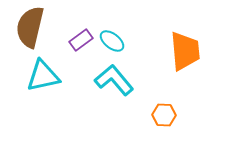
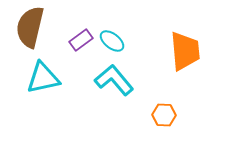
cyan triangle: moved 2 px down
